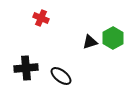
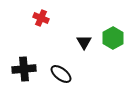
black triangle: moved 6 px left; rotated 42 degrees counterclockwise
black cross: moved 2 px left, 1 px down
black ellipse: moved 2 px up
